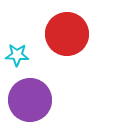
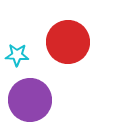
red circle: moved 1 px right, 8 px down
